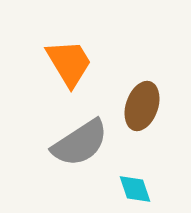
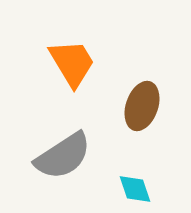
orange trapezoid: moved 3 px right
gray semicircle: moved 17 px left, 13 px down
